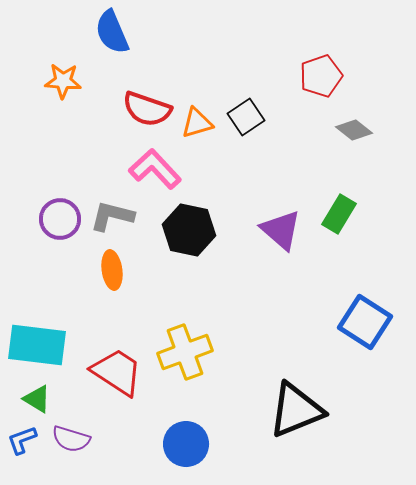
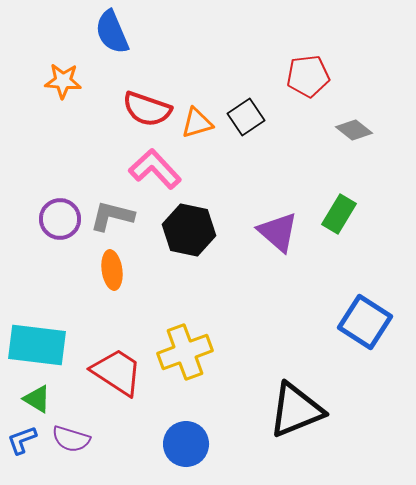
red pentagon: moved 13 px left; rotated 12 degrees clockwise
purple triangle: moved 3 px left, 2 px down
